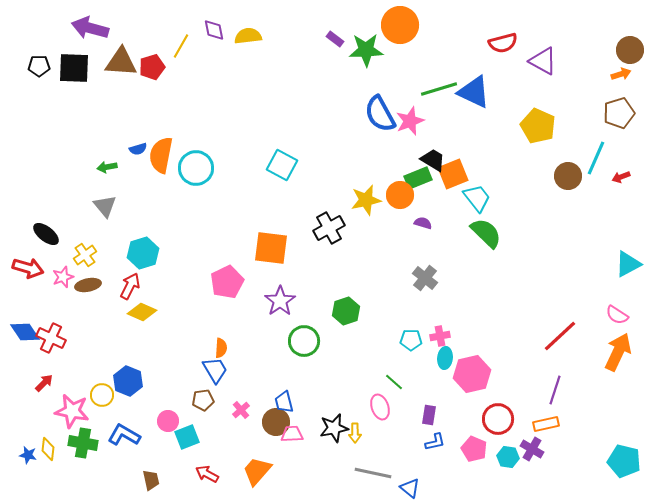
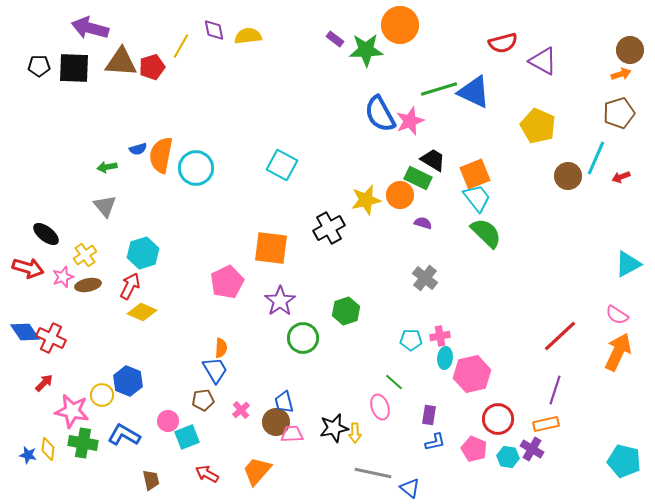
orange square at (453, 174): moved 22 px right
green rectangle at (418, 178): rotated 48 degrees clockwise
green circle at (304, 341): moved 1 px left, 3 px up
